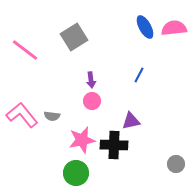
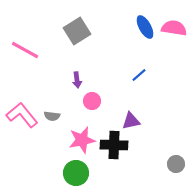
pink semicircle: rotated 15 degrees clockwise
gray square: moved 3 px right, 6 px up
pink line: rotated 8 degrees counterclockwise
blue line: rotated 21 degrees clockwise
purple arrow: moved 14 px left
